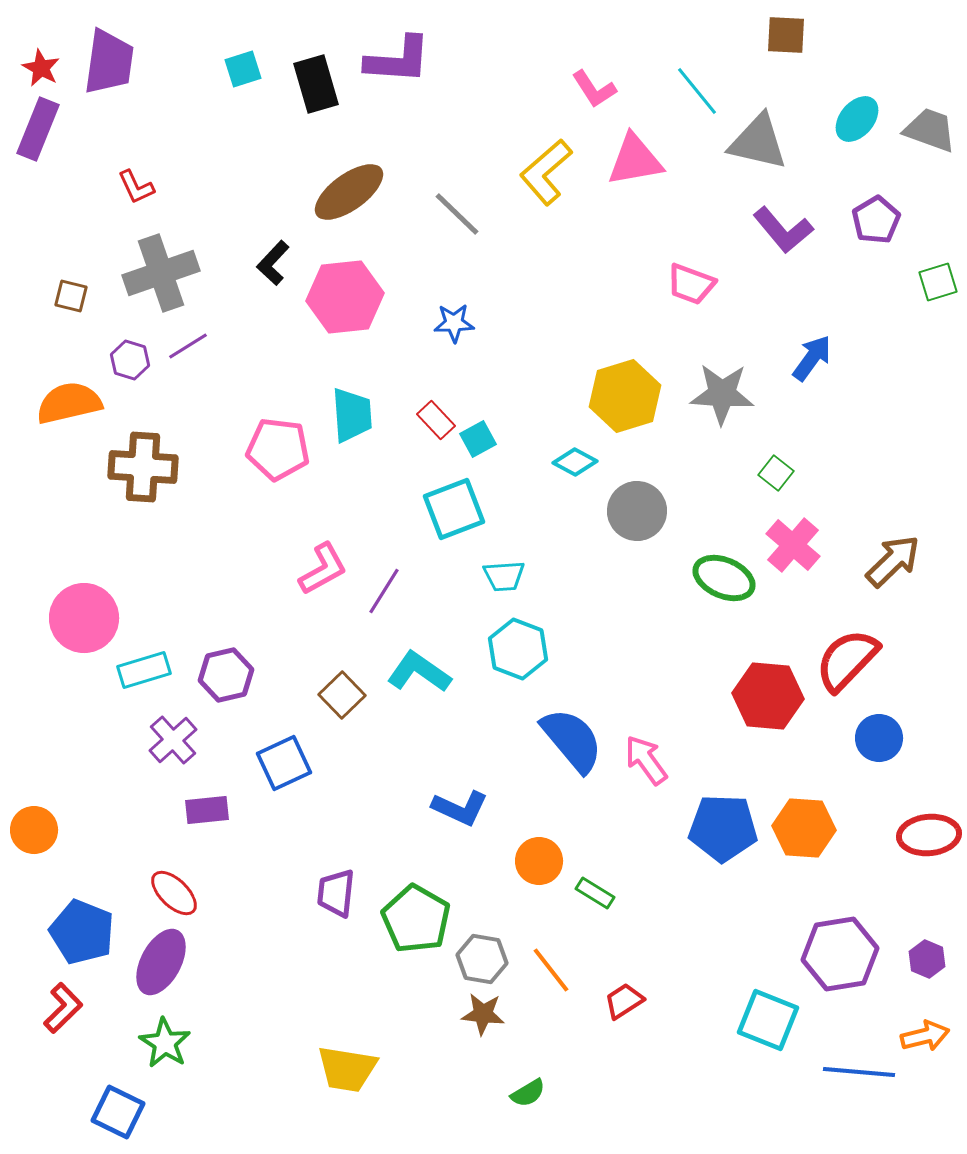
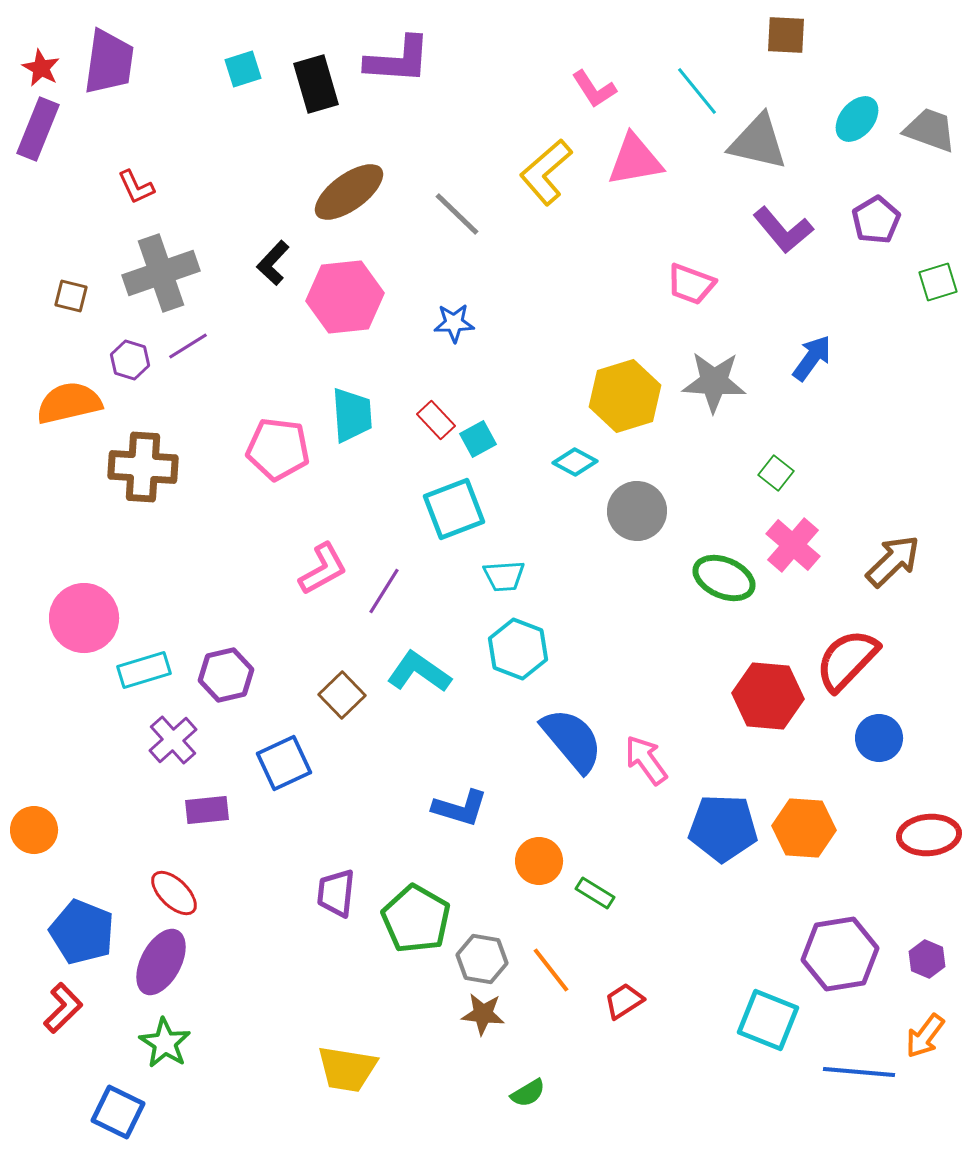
gray star at (722, 394): moved 8 px left, 12 px up
blue L-shape at (460, 808): rotated 8 degrees counterclockwise
orange arrow at (925, 1036): rotated 141 degrees clockwise
